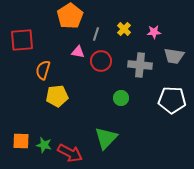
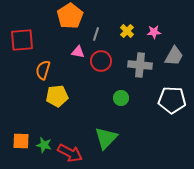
yellow cross: moved 3 px right, 2 px down
gray trapezoid: rotated 70 degrees counterclockwise
